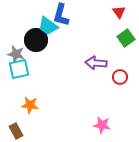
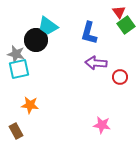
blue L-shape: moved 28 px right, 18 px down
green square: moved 13 px up
